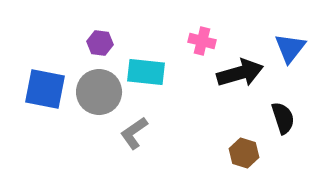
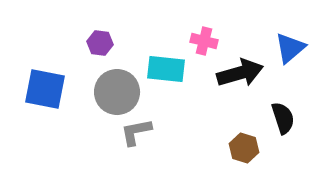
pink cross: moved 2 px right
blue triangle: rotated 12 degrees clockwise
cyan rectangle: moved 20 px right, 3 px up
gray circle: moved 18 px right
gray L-shape: moved 2 px right, 1 px up; rotated 24 degrees clockwise
brown hexagon: moved 5 px up
